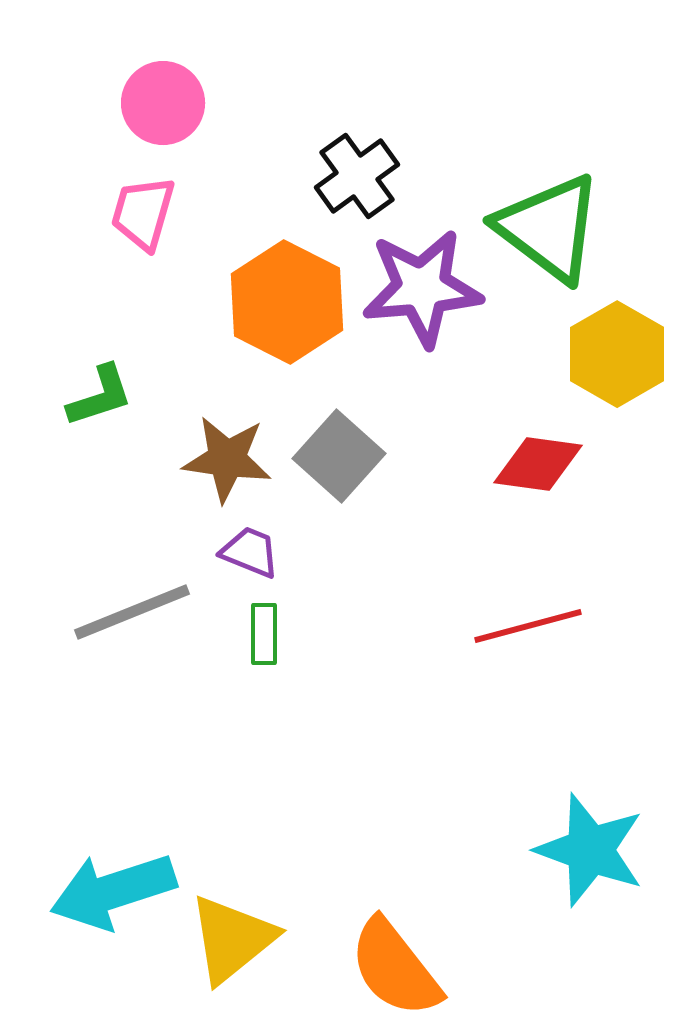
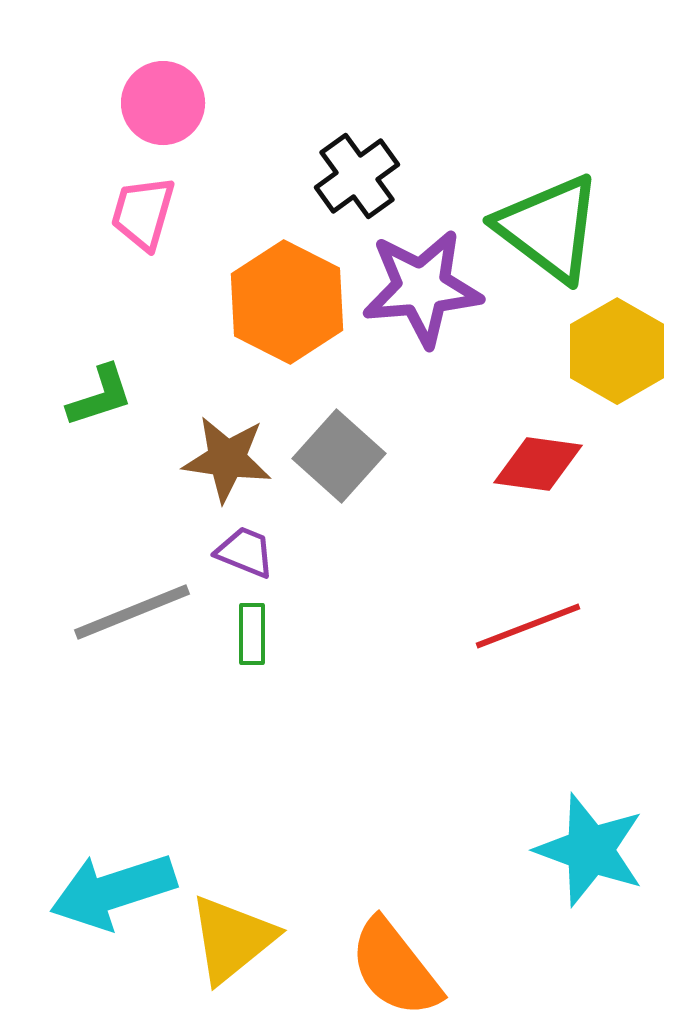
yellow hexagon: moved 3 px up
purple trapezoid: moved 5 px left
red line: rotated 6 degrees counterclockwise
green rectangle: moved 12 px left
